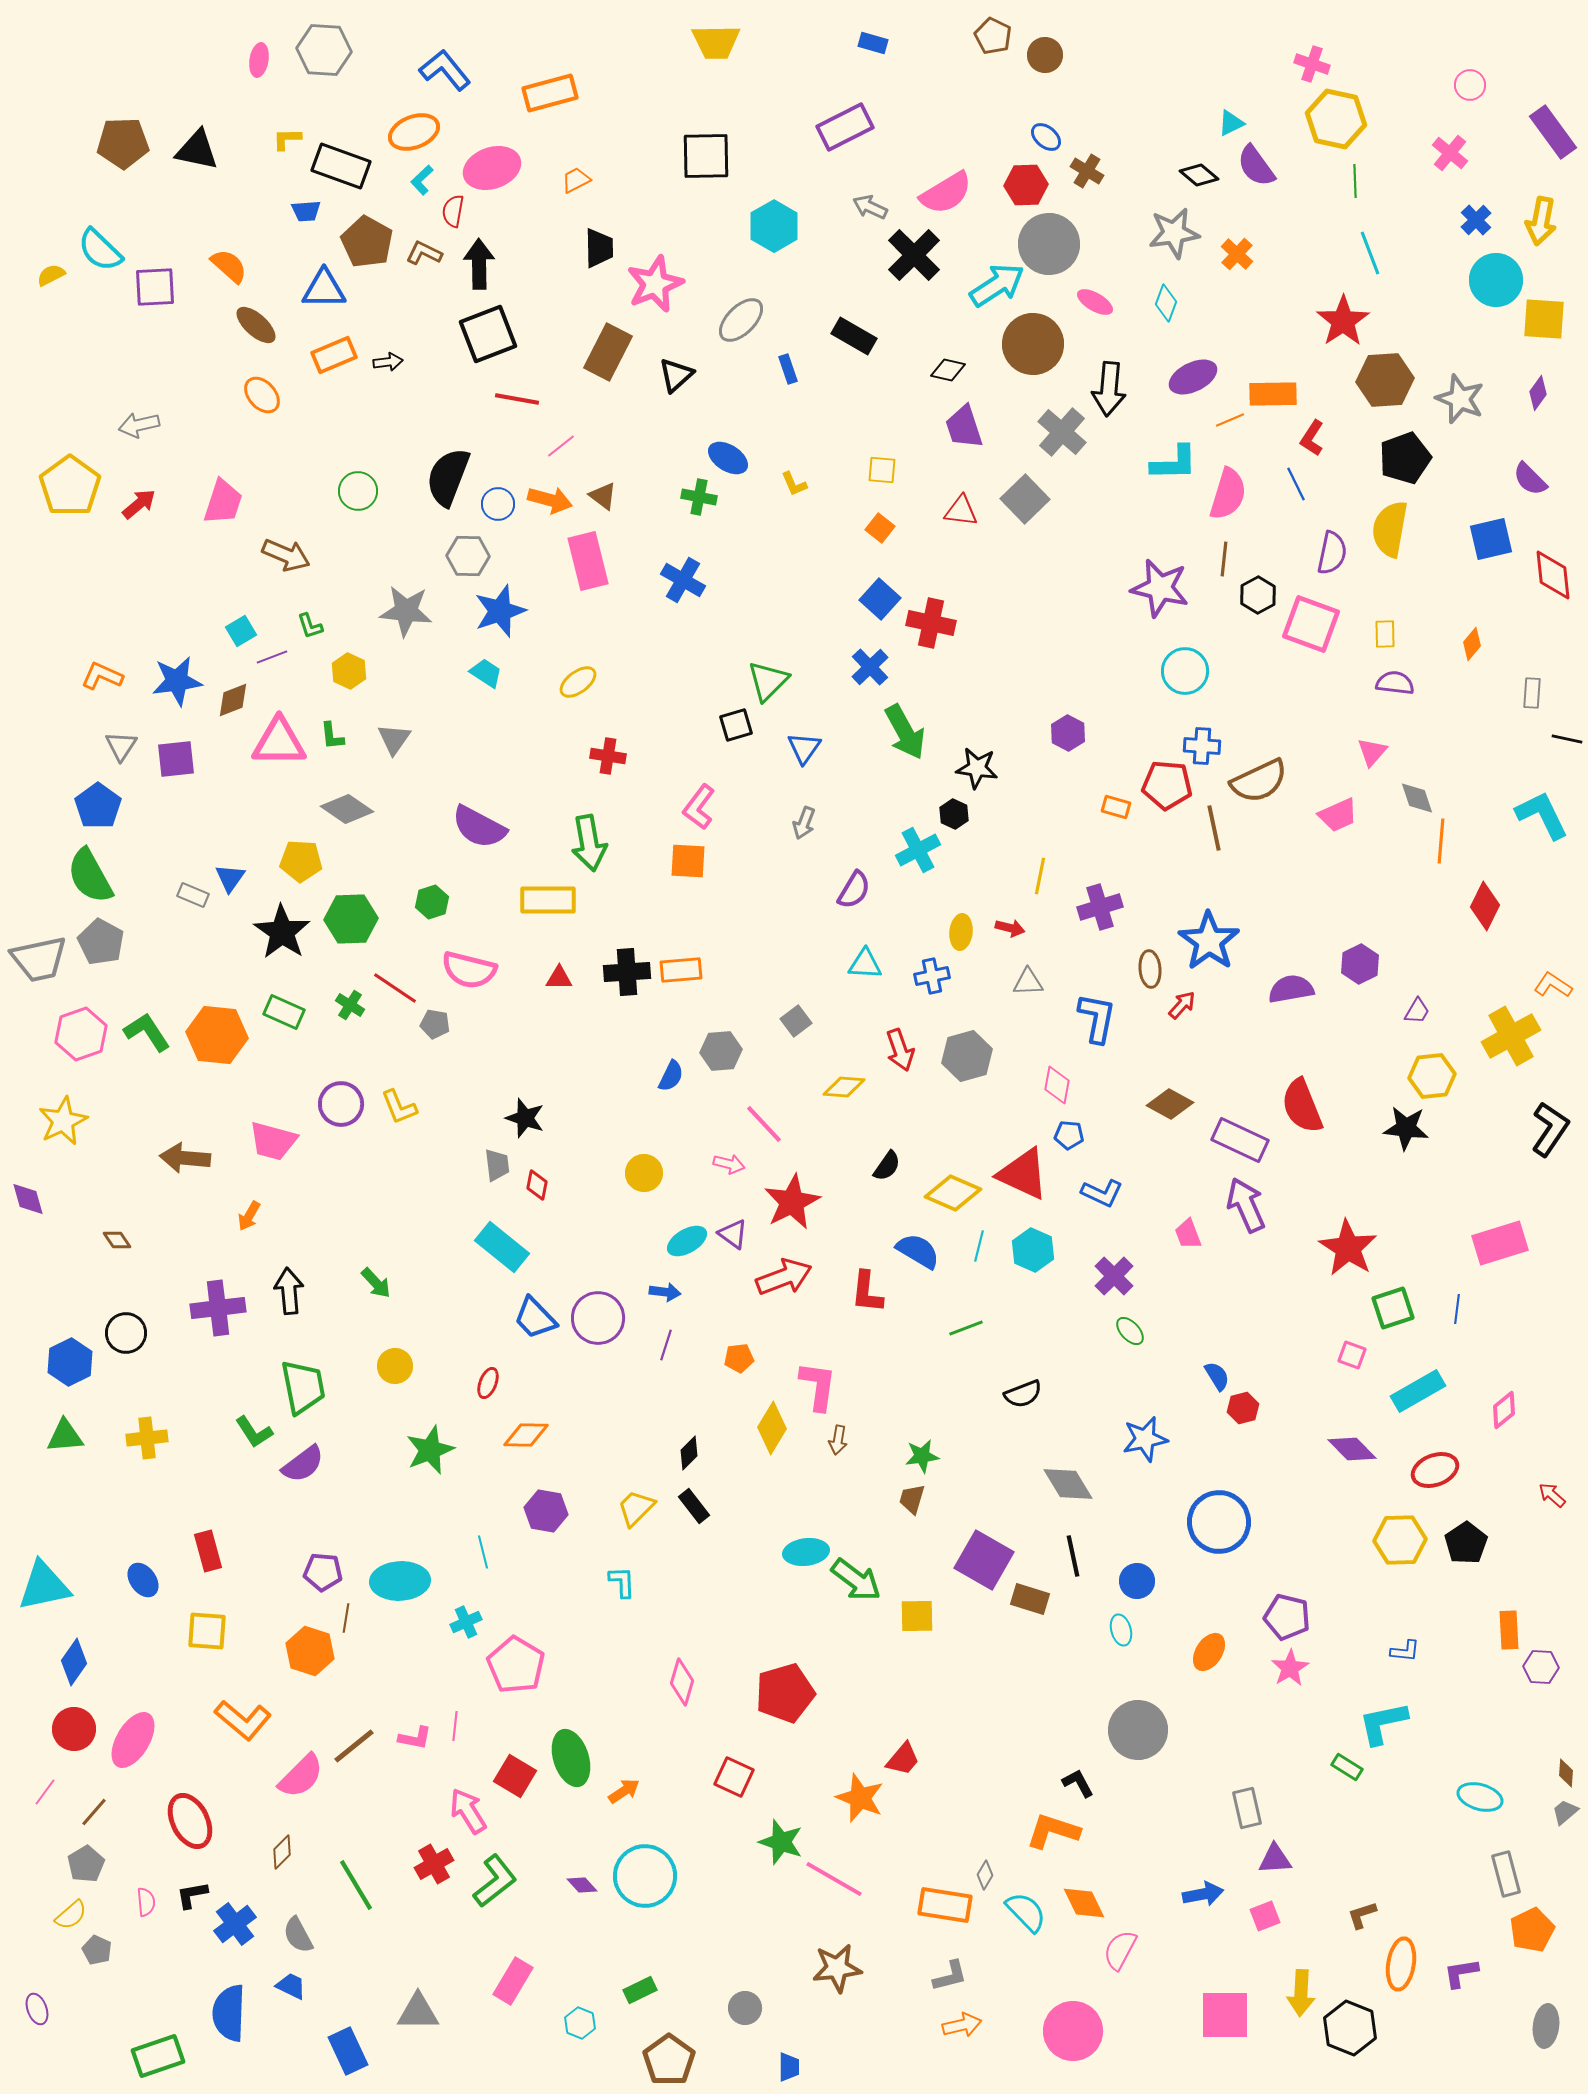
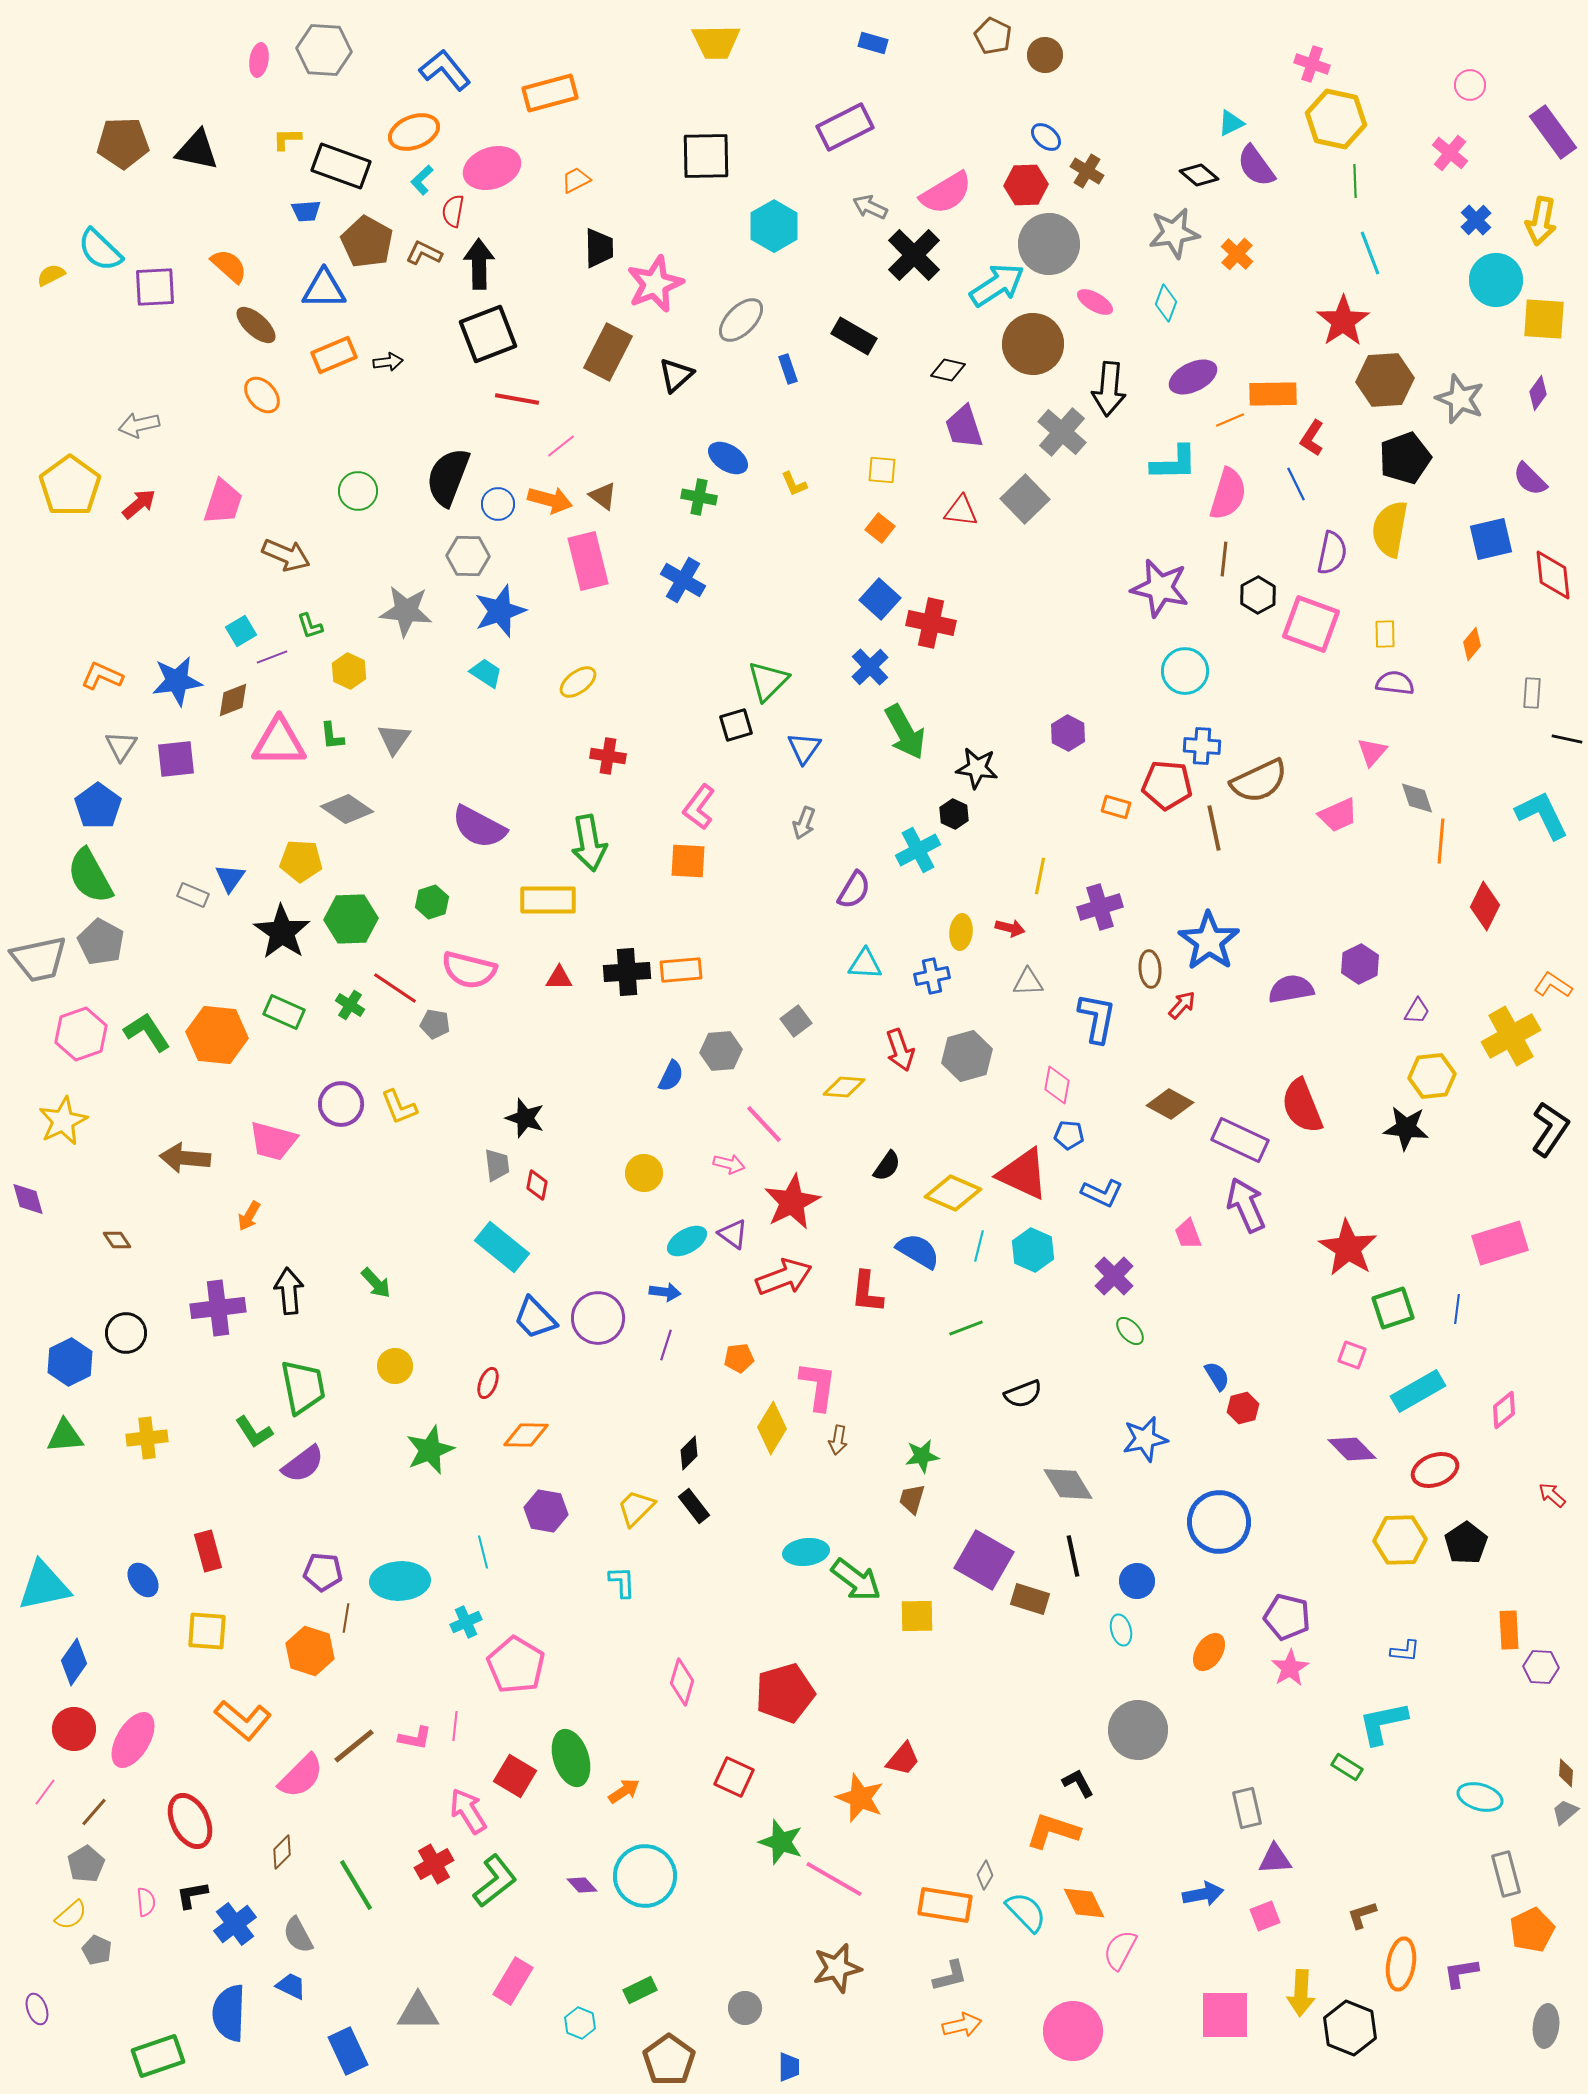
brown star at (837, 1968): rotated 6 degrees counterclockwise
